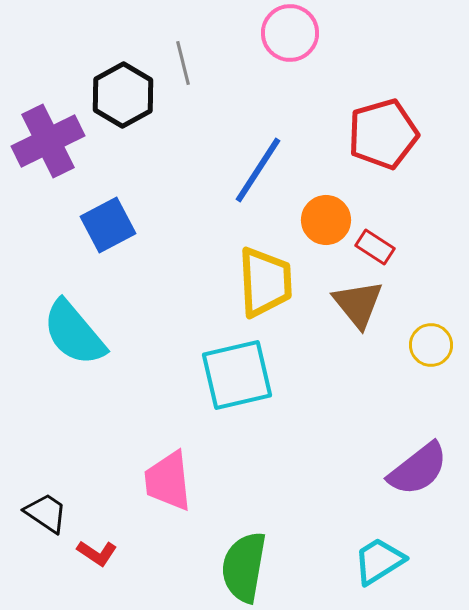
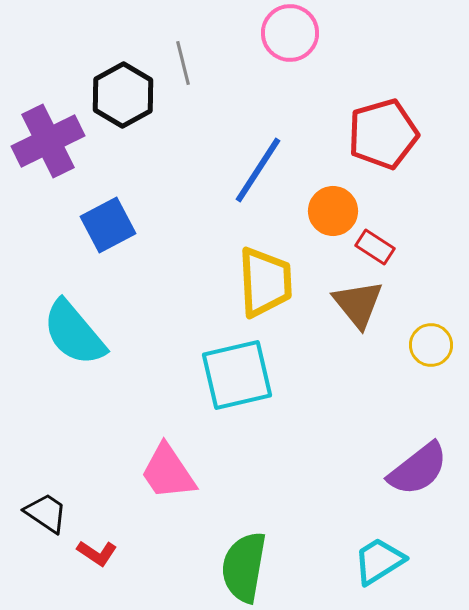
orange circle: moved 7 px right, 9 px up
pink trapezoid: moved 9 px up; rotated 28 degrees counterclockwise
